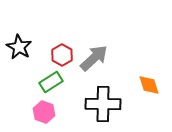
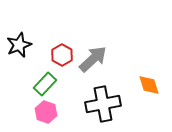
black star: moved 2 px up; rotated 20 degrees clockwise
gray arrow: moved 1 px left, 1 px down
green rectangle: moved 6 px left, 2 px down; rotated 15 degrees counterclockwise
black cross: rotated 12 degrees counterclockwise
pink hexagon: moved 2 px right
